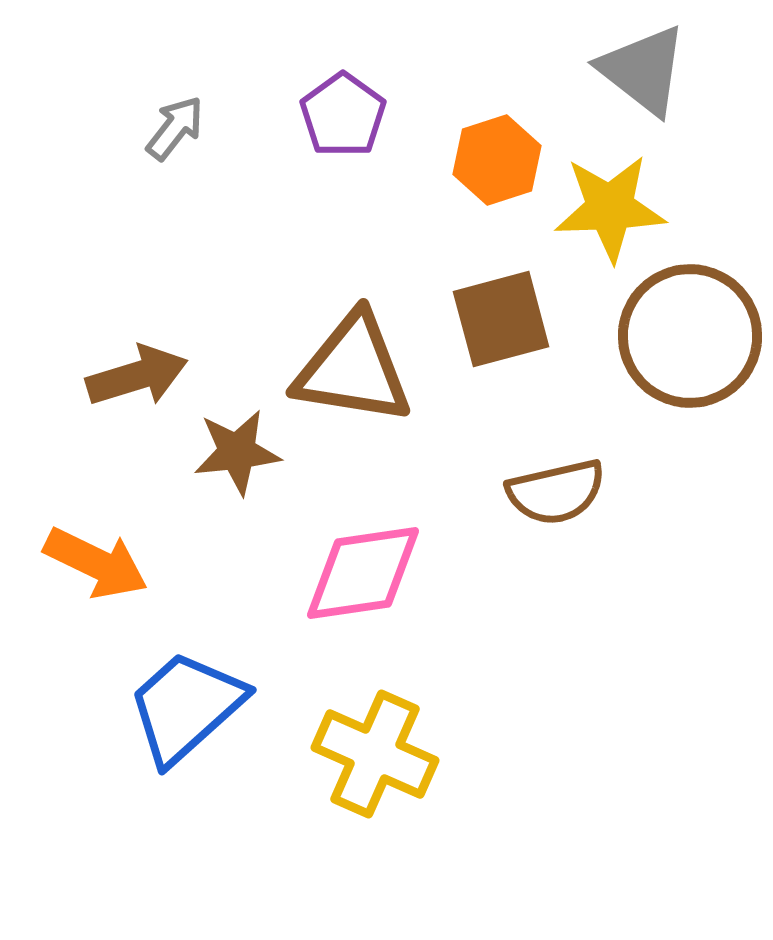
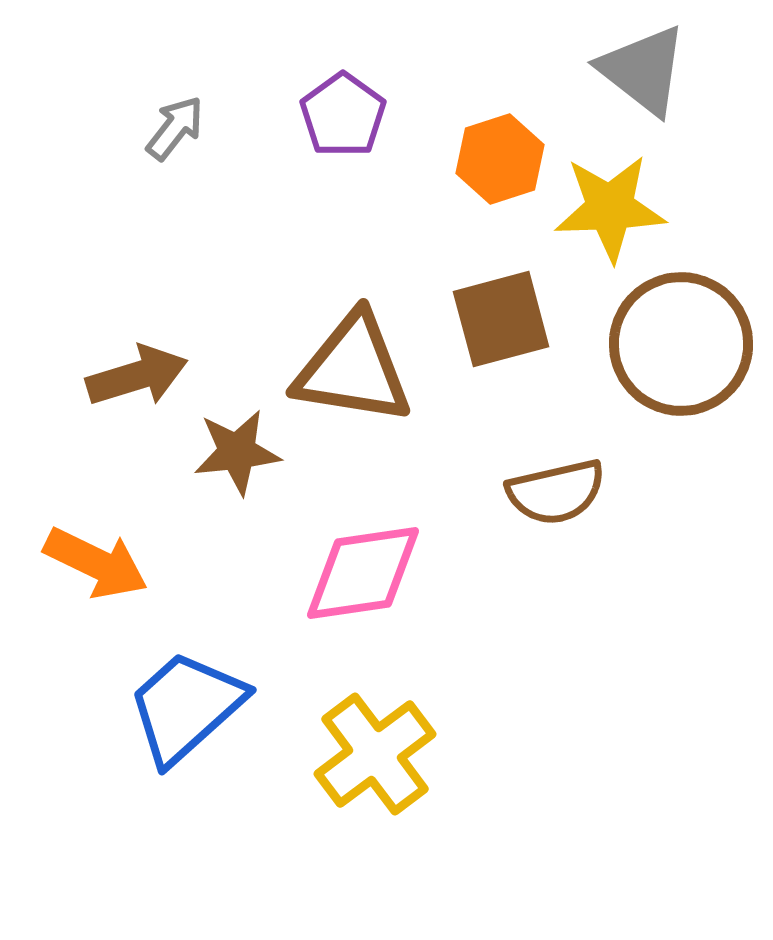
orange hexagon: moved 3 px right, 1 px up
brown circle: moved 9 px left, 8 px down
yellow cross: rotated 29 degrees clockwise
